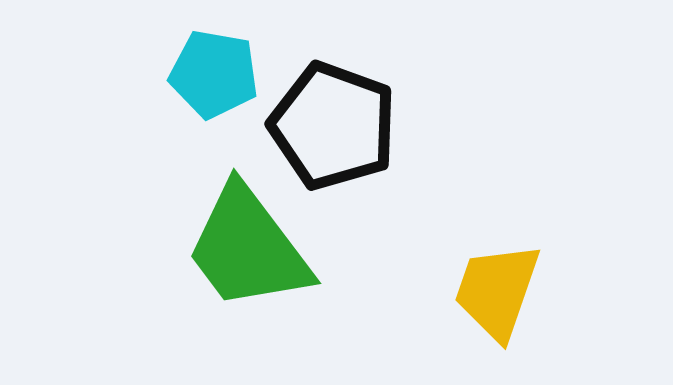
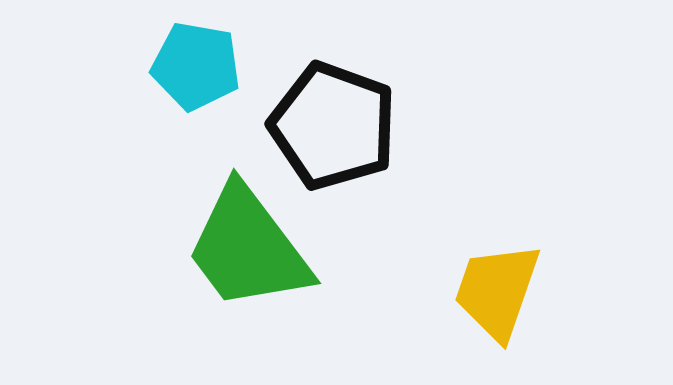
cyan pentagon: moved 18 px left, 8 px up
